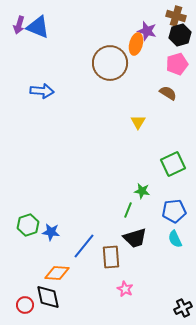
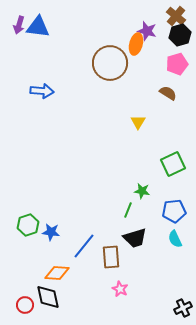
brown cross: rotated 24 degrees clockwise
blue triangle: rotated 15 degrees counterclockwise
pink star: moved 5 px left
